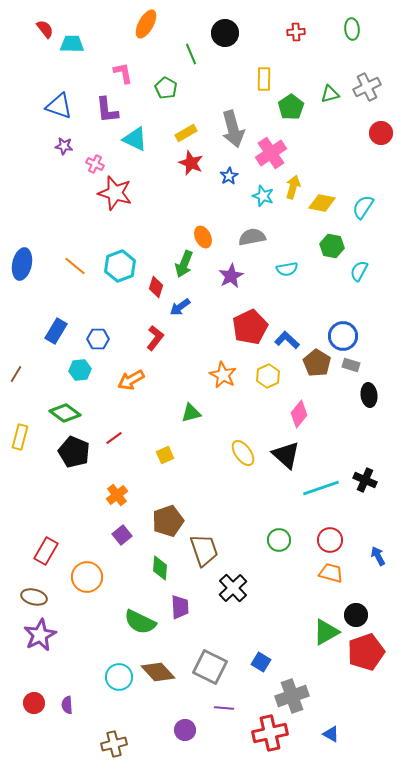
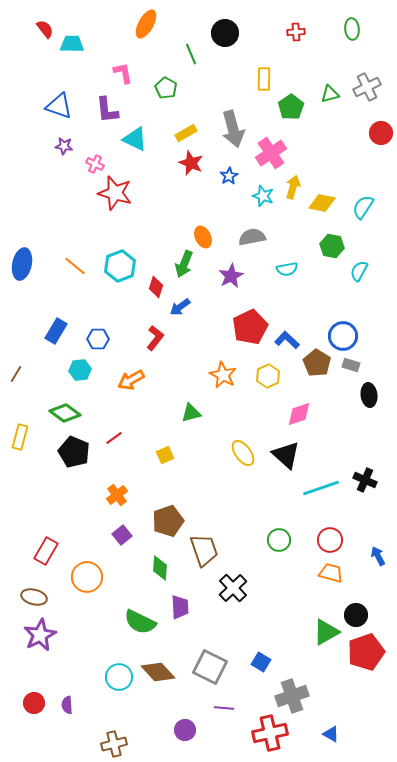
pink diamond at (299, 414): rotated 32 degrees clockwise
